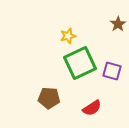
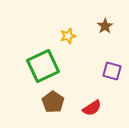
brown star: moved 13 px left, 2 px down
green square: moved 37 px left, 3 px down
brown pentagon: moved 4 px right, 4 px down; rotated 30 degrees clockwise
